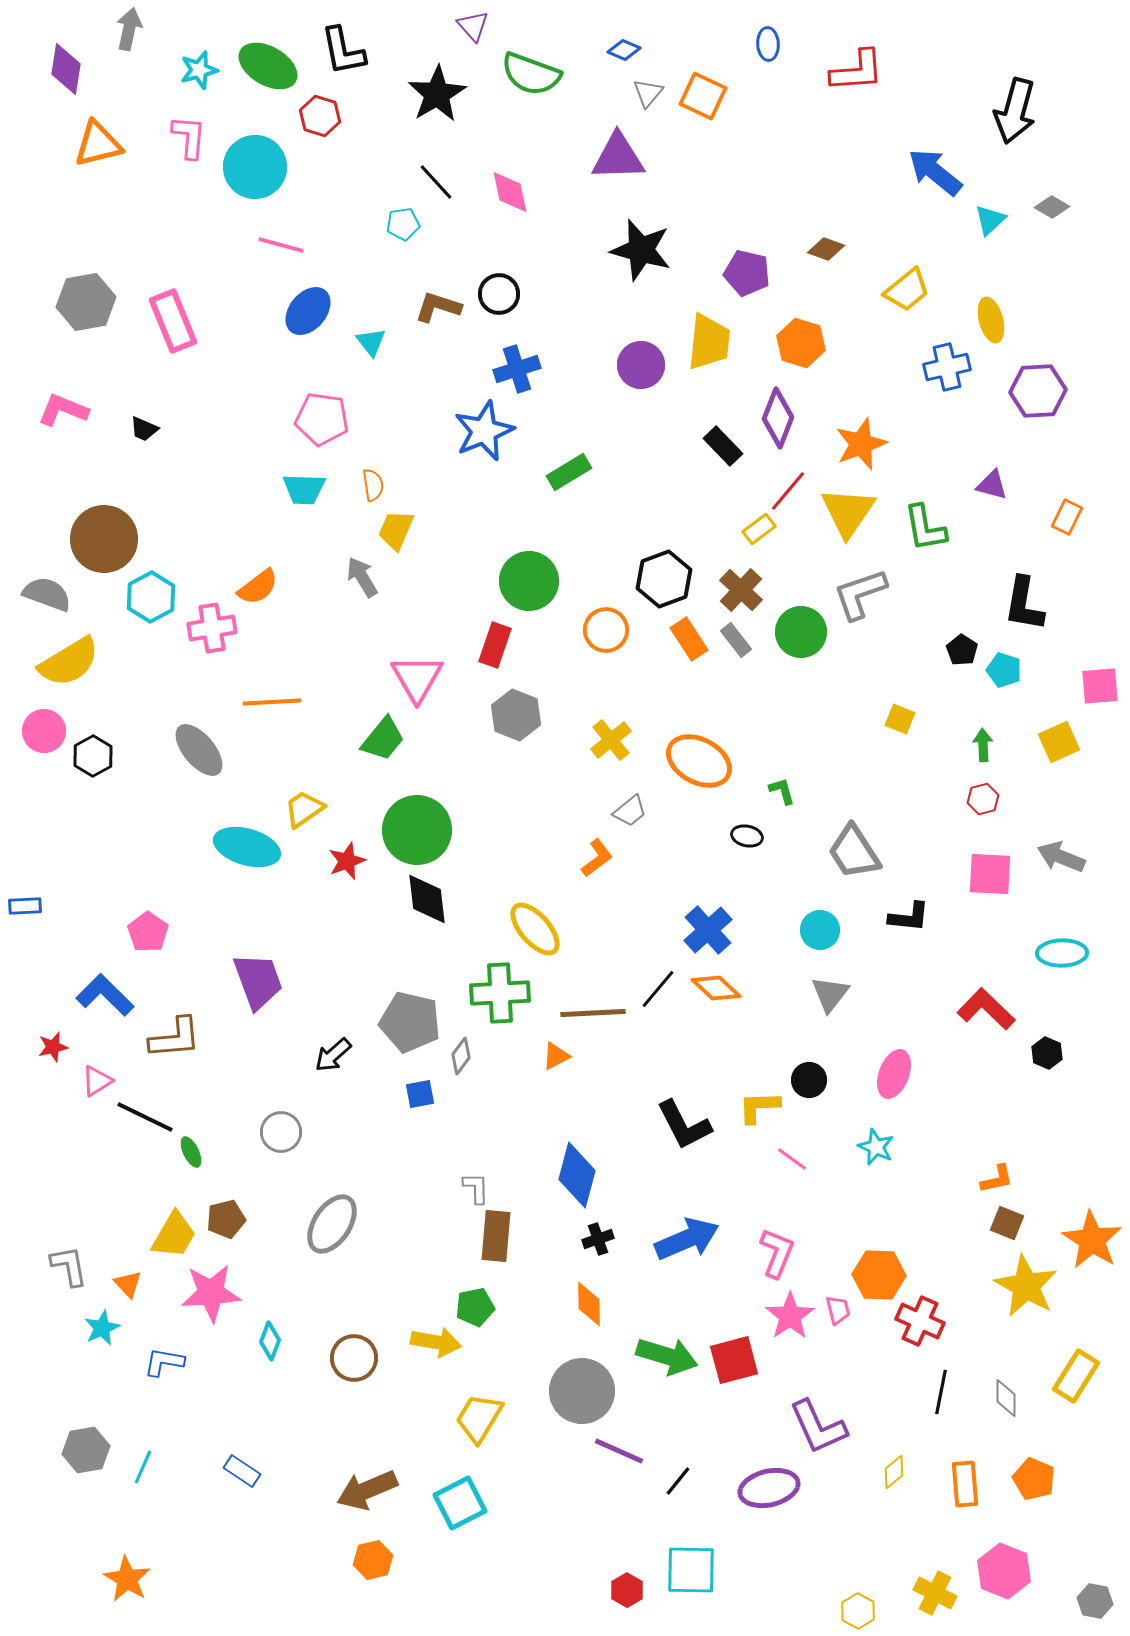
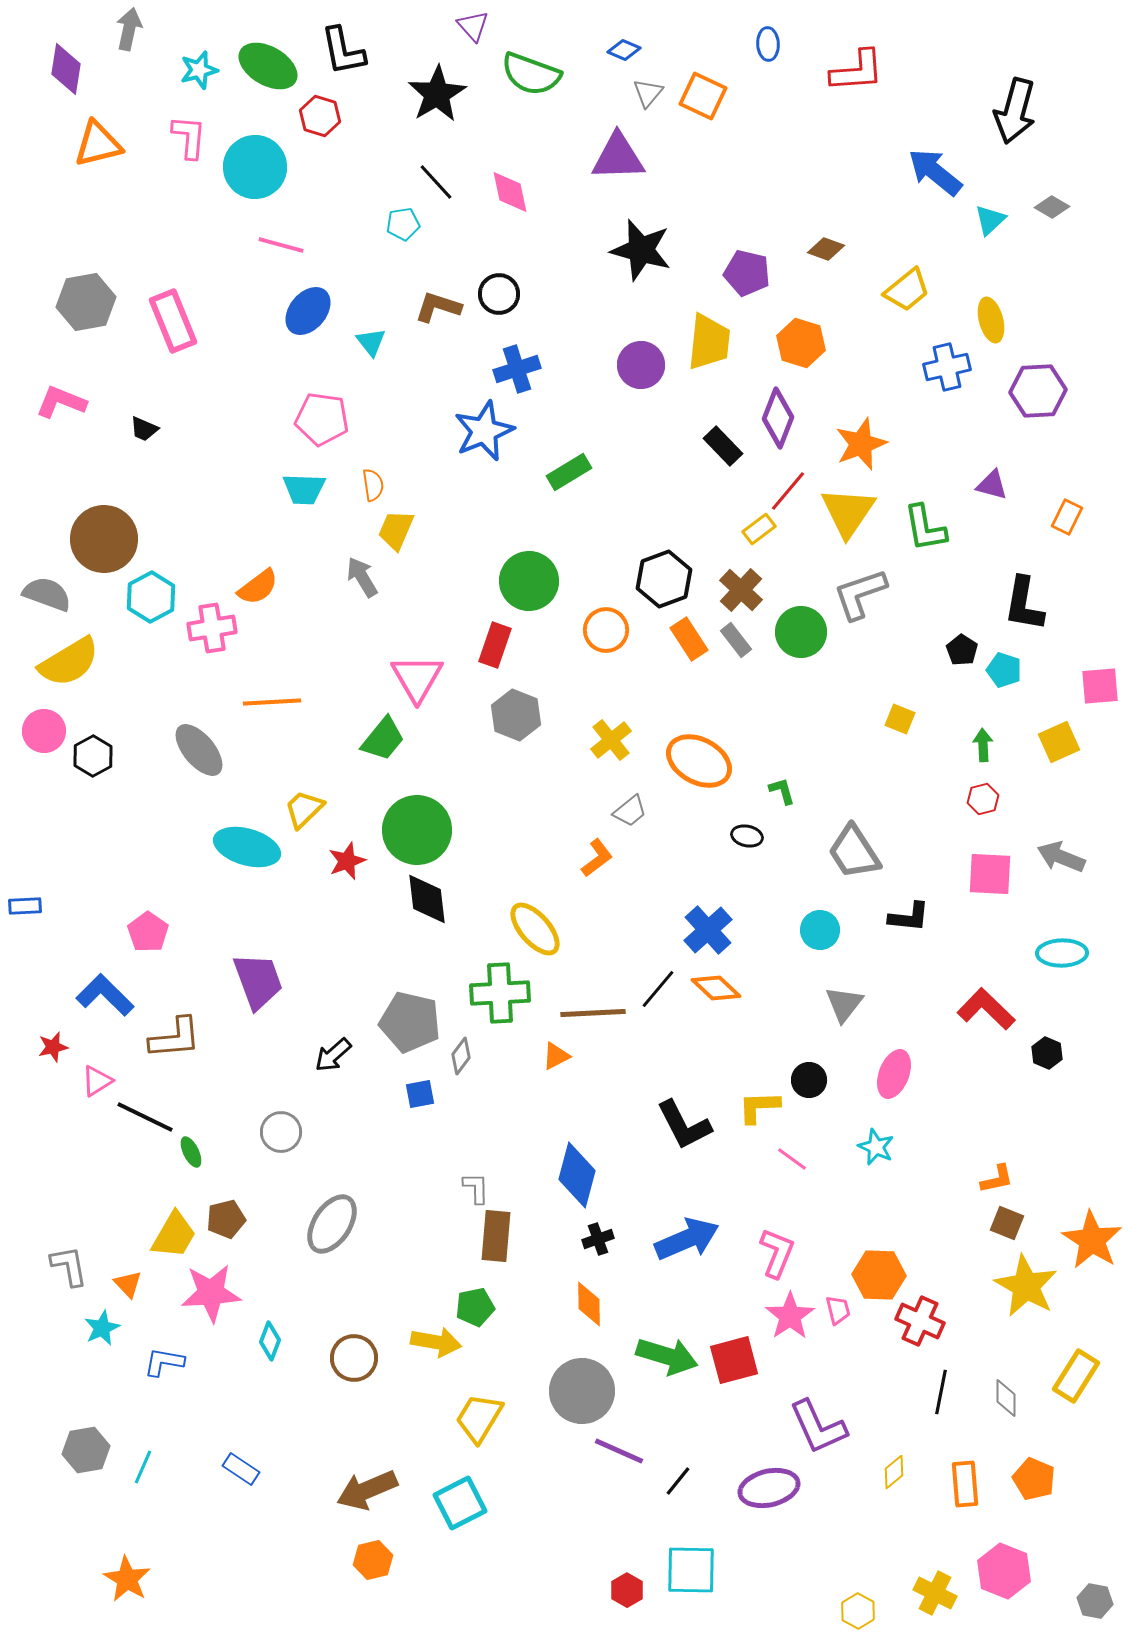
pink L-shape at (63, 410): moved 2 px left, 8 px up
yellow trapezoid at (304, 809): rotated 9 degrees counterclockwise
gray triangle at (830, 994): moved 14 px right, 10 px down
blue rectangle at (242, 1471): moved 1 px left, 2 px up
